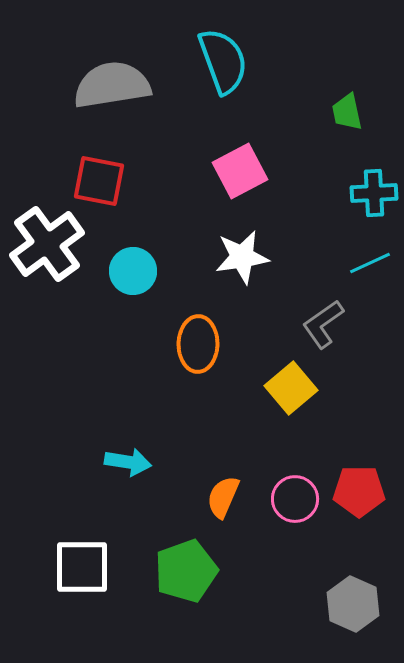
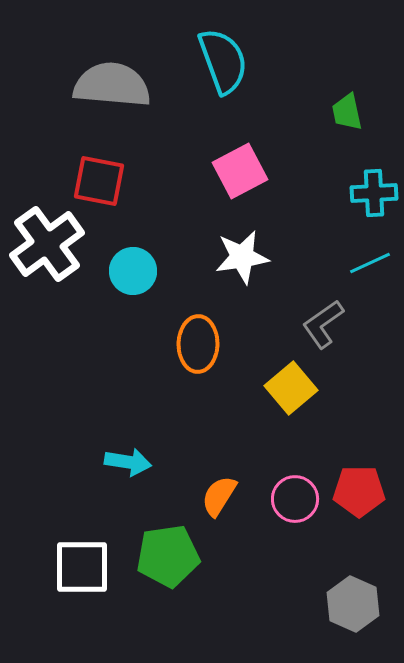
gray semicircle: rotated 14 degrees clockwise
orange semicircle: moved 4 px left, 1 px up; rotated 9 degrees clockwise
green pentagon: moved 18 px left, 15 px up; rotated 12 degrees clockwise
